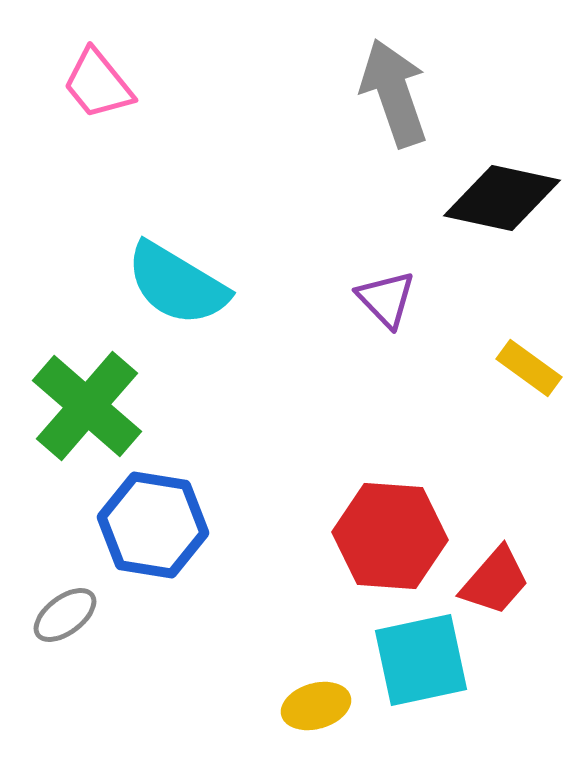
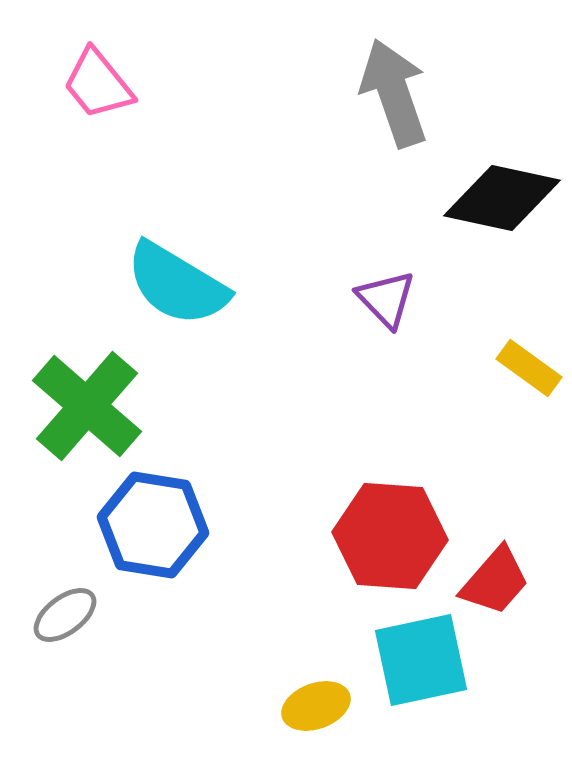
yellow ellipse: rotated 4 degrees counterclockwise
